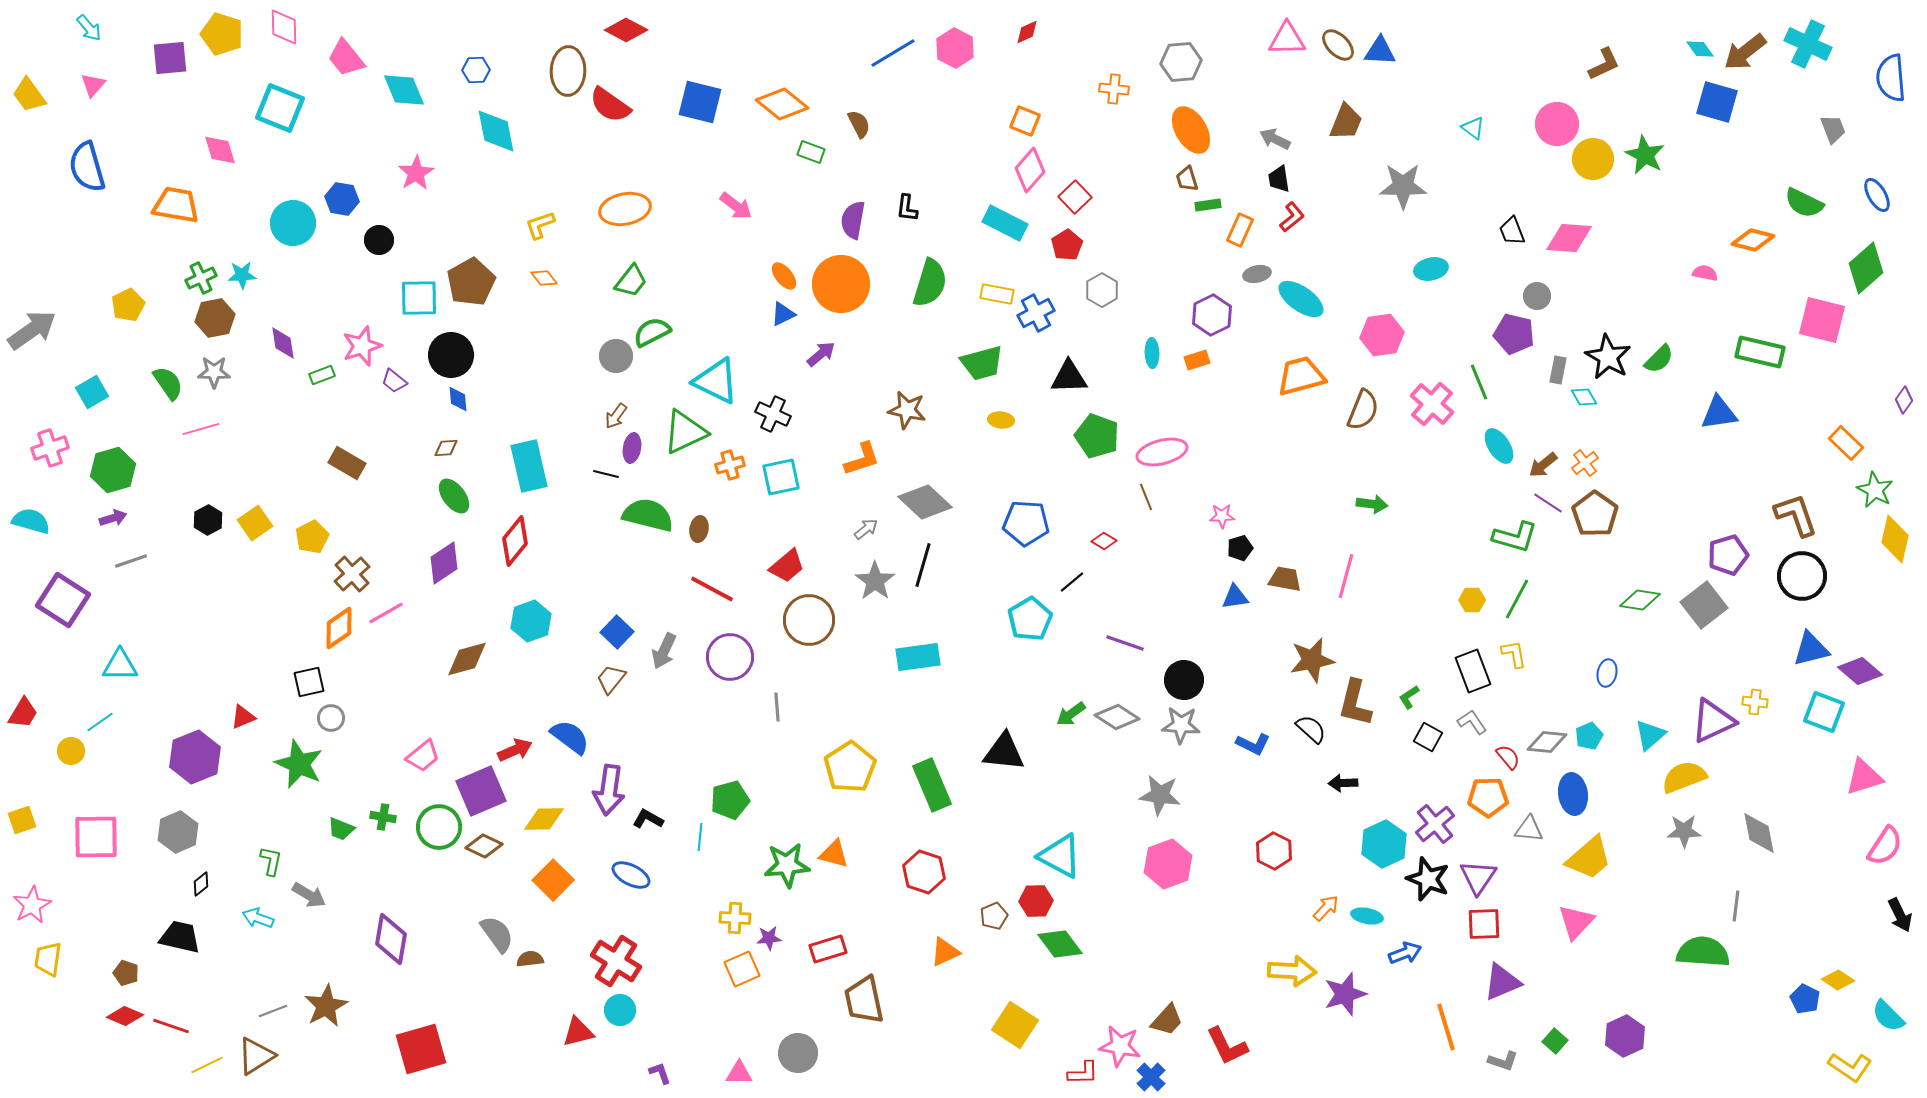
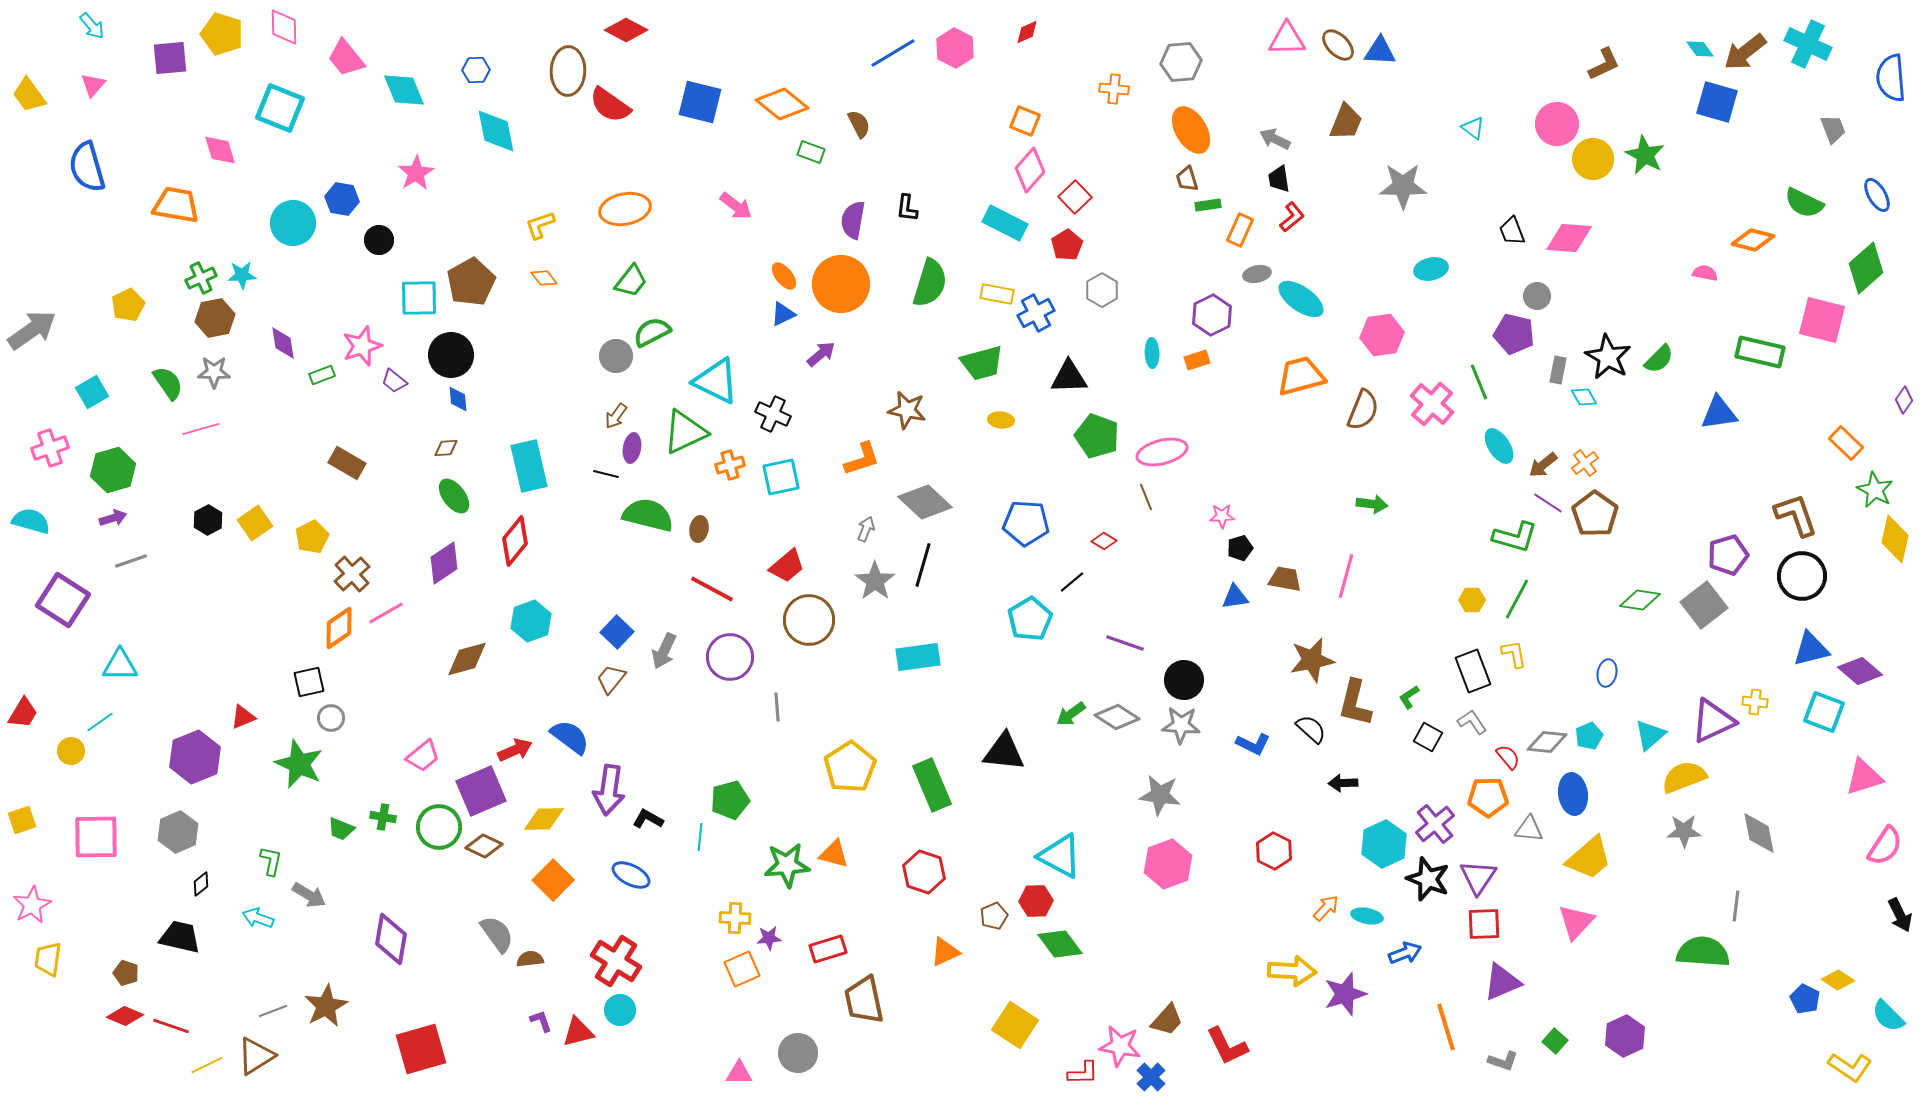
cyan arrow at (89, 28): moved 3 px right, 2 px up
gray arrow at (866, 529): rotated 30 degrees counterclockwise
purple L-shape at (660, 1073): moved 119 px left, 52 px up
